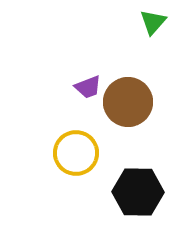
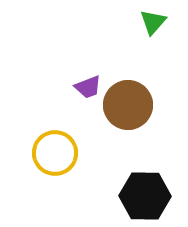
brown circle: moved 3 px down
yellow circle: moved 21 px left
black hexagon: moved 7 px right, 4 px down
